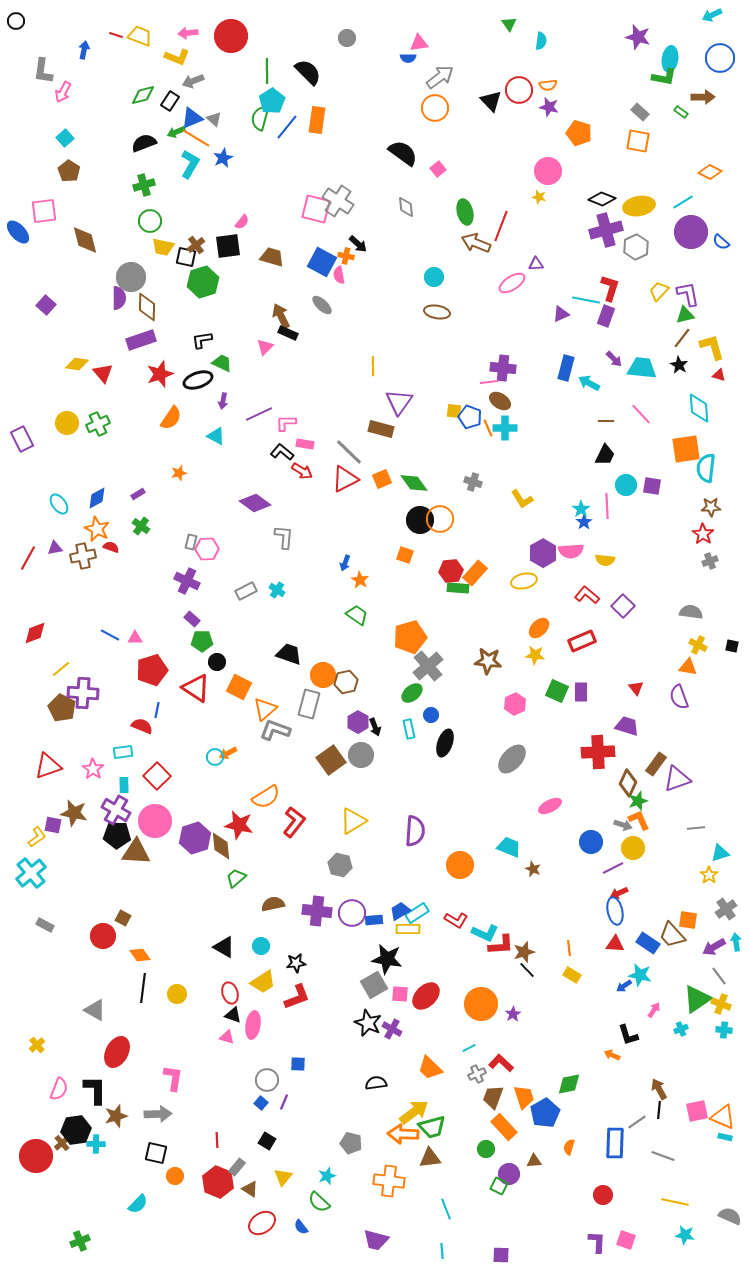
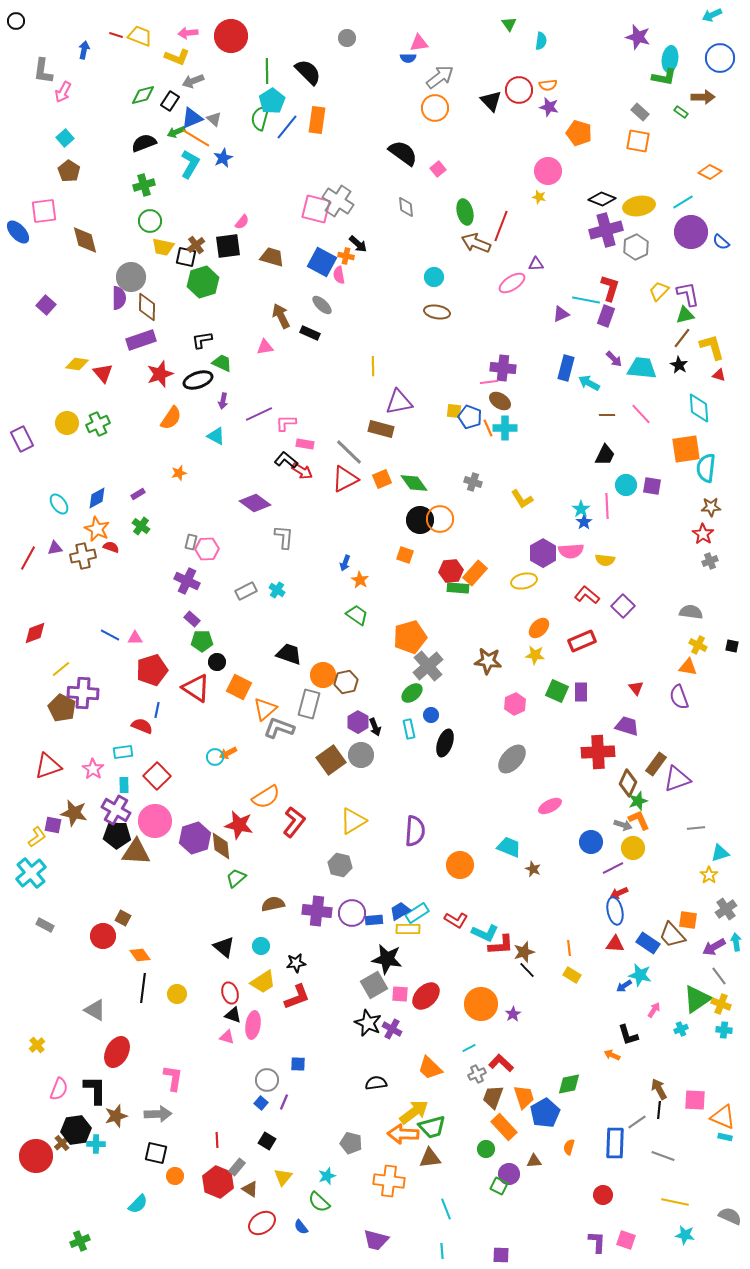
black rectangle at (288, 333): moved 22 px right
pink triangle at (265, 347): rotated 36 degrees clockwise
purple triangle at (399, 402): rotated 44 degrees clockwise
brown line at (606, 421): moved 1 px right, 6 px up
black L-shape at (282, 452): moved 4 px right, 8 px down
gray L-shape at (275, 730): moved 4 px right, 2 px up
black triangle at (224, 947): rotated 10 degrees clockwise
pink square at (697, 1111): moved 2 px left, 11 px up; rotated 15 degrees clockwise
